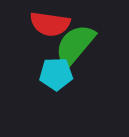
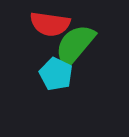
cyan pentagon: rotated 28 degrees clockwise
